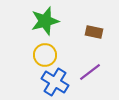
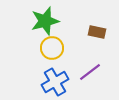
brown rectangle: moved 3 px right
yellow circle: moved 7 px right, 7 px up
blue cross: rotated 28 degrees clockwise
